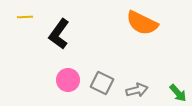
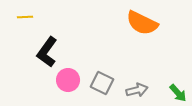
black L-shape: moved 12 px left, 18 px down
